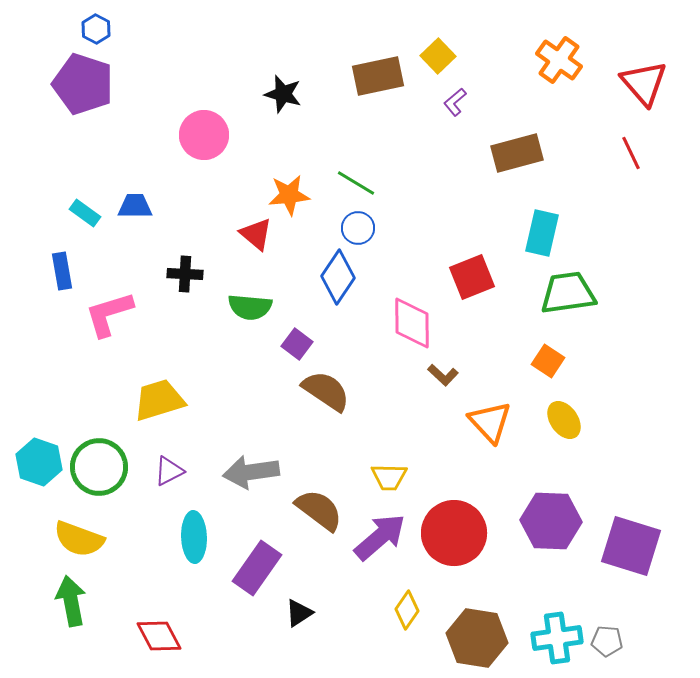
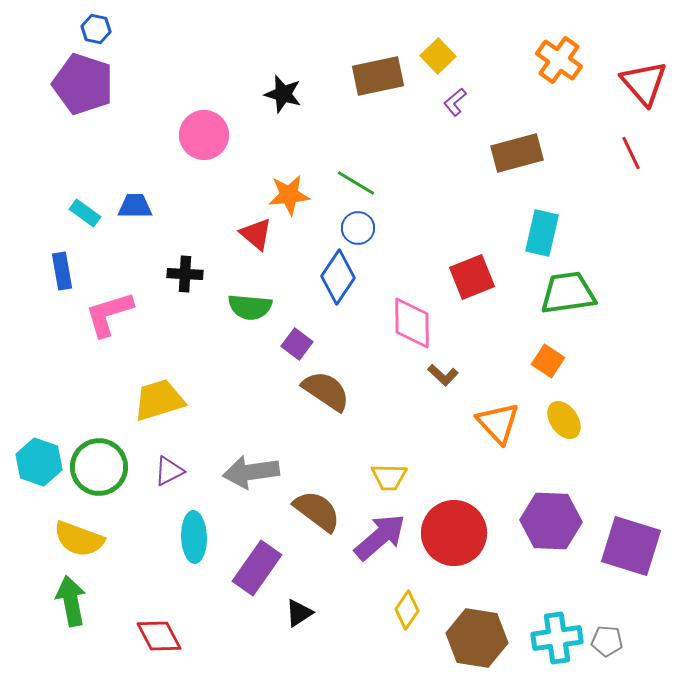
blue hexagon at (96, 29): rotated 16 degrees counterclockwise
orange triangle at (490, 422): moved 8 px right, 1 px down
brown semicircle at (319, 510): moved 2 px left, 1 px down
